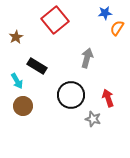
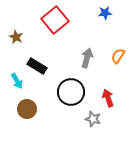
orange semicircle: moved 1 px right, 28 px down
brown star: rotated 16 degrees counterclockwise
black circle: moved 3 px up
brown circle: moved 4 px right, 3 px down
